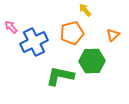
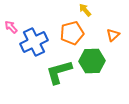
green L-shape: moved 1 px left, 4 px up; rotated 28 degrees counterclockwise
